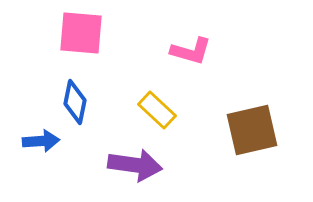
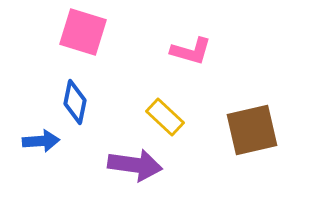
pink square: moved 2 px right, 1 px up; rotated 12 degrees clockwise
yellow rectangle: moved 8 px right, 7 px down
